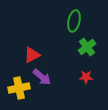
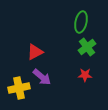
green ellipse: moved 7 px right, 1 px down
red triangle: moved 3 px right, 3 px up
red star: moved 1 px left, 2 px up
